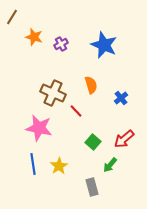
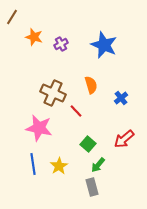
green square: moved 5 px left, 2 px down
green arrow: moved 12 px left
